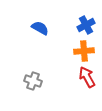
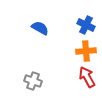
blue cross: rotated 36 degrees counterclockwise
orange cross: moved 2 px right
